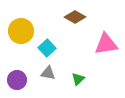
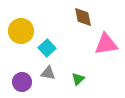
brown diamond: moved 8 px right; rotated 50 degrees clockwise
purple circle: moved 5 px right, 2 px down
